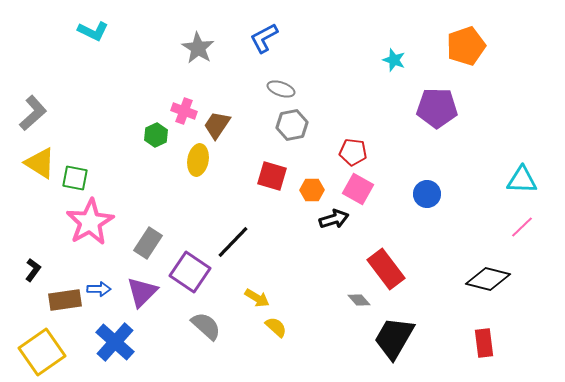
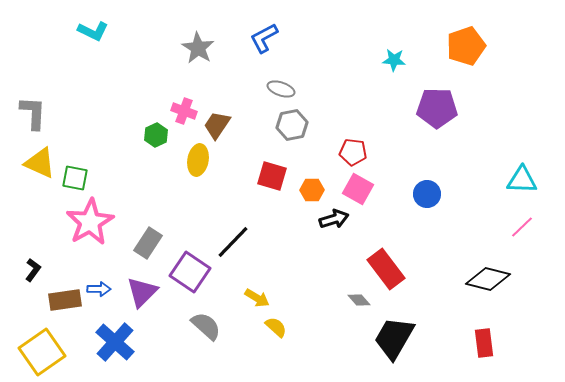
cyan star at (394, 60): rotated 15 degrees counterclockwise
gray L-shape at (33, 113): rotated 45 degrees counterclockwise
yellow triangle at (40, 163): rotated 8 degrees counterclockwise
